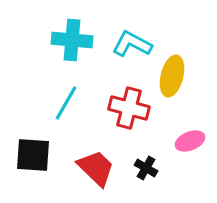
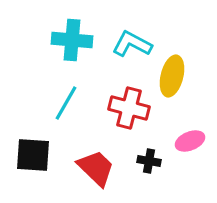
black cross: moved 3 px right, 7 px up; rotated 20 degrees counterclockwise
